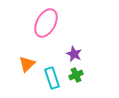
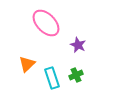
pink ellipse: rotated 72 degrees counterclockwise
purple star: moved 4 px right, 9 px up
